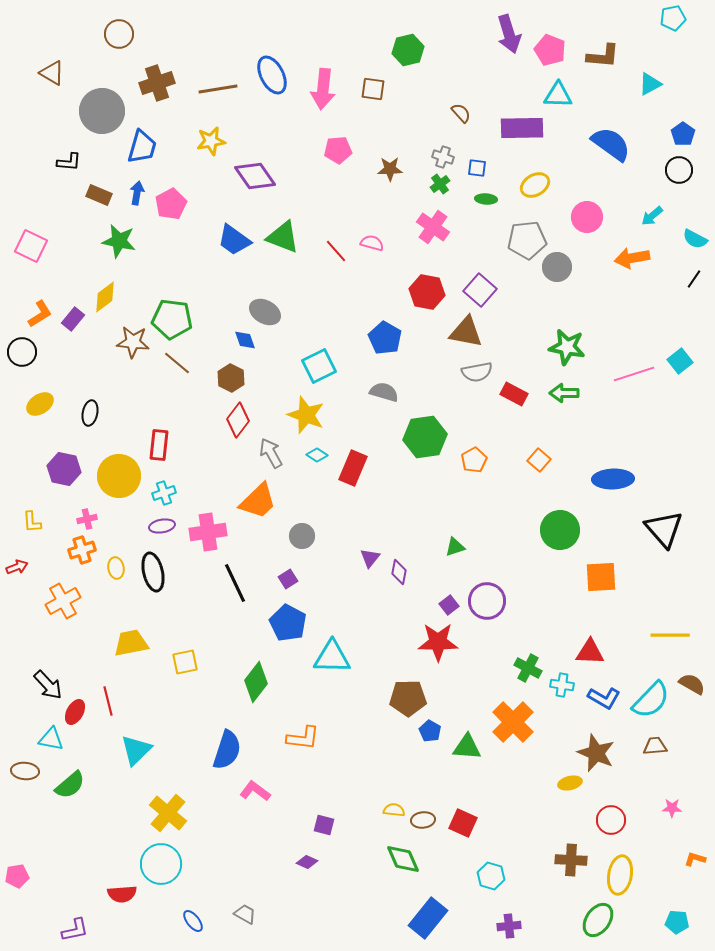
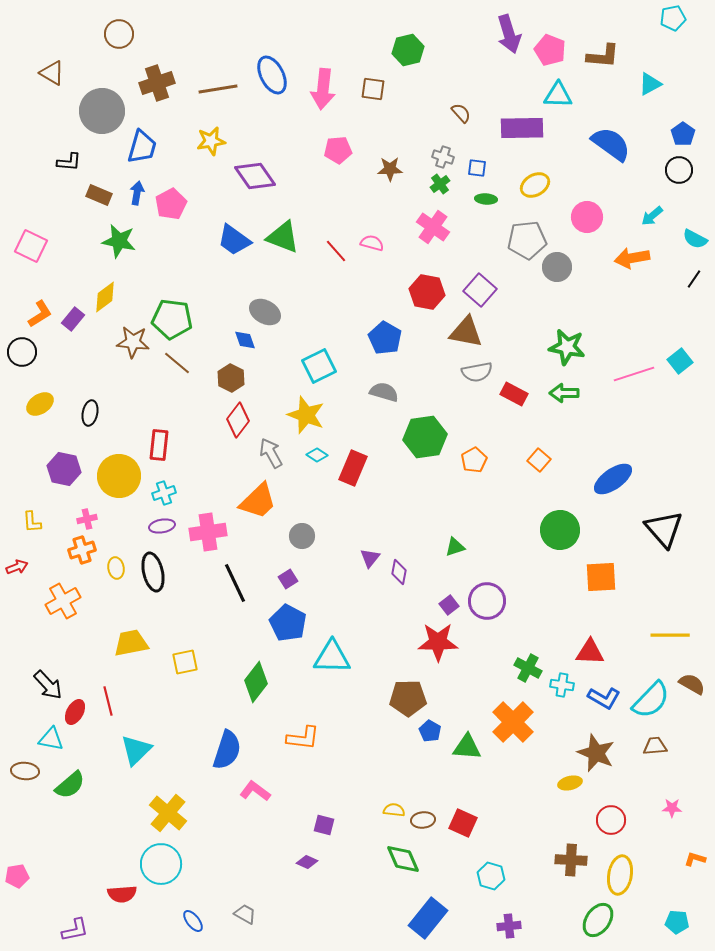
blue ellipse at (613, 479): rotated 33 degrees counterclockwise
